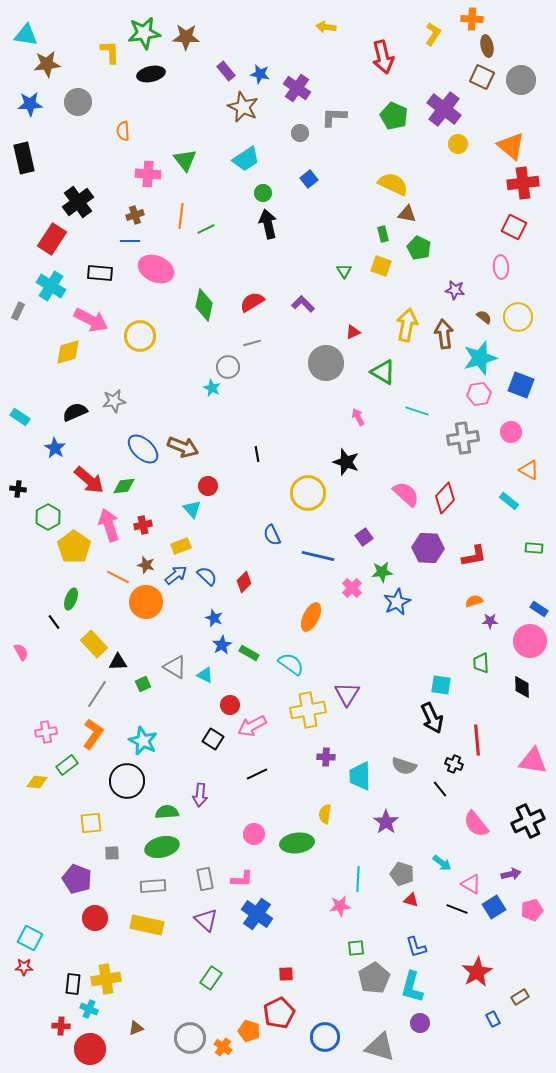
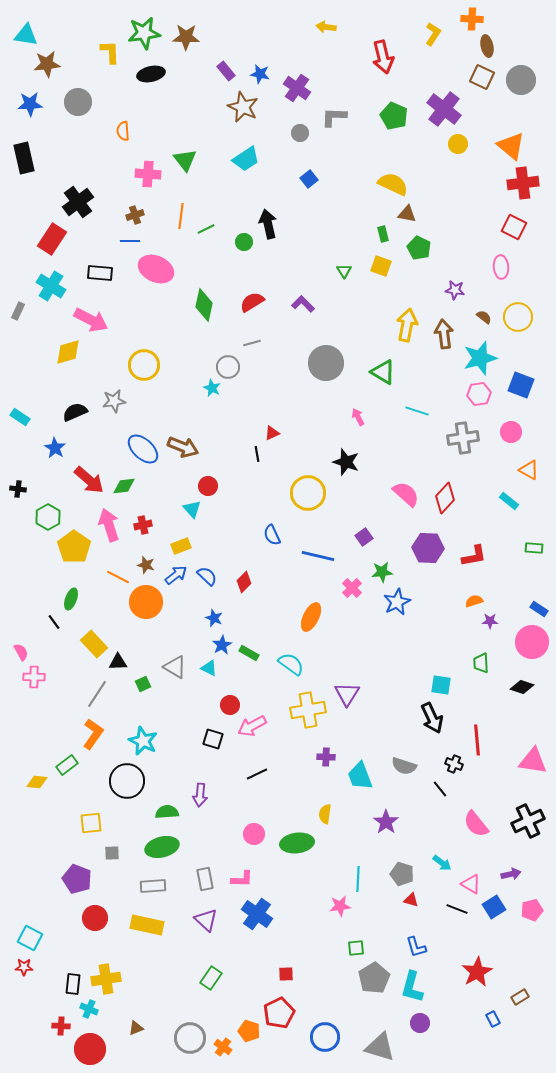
green circle at (263, 193): moved 19 px left, 49 px down
red triangle at (353, 332): moved 81 px left, 101 px down
yellow circle at (140, 336): moved 4 px right, 29 px down
pink circle at (530, 641): moved 2 px right, 1 px down
cyan triangle at (205, 675): moved 4 px right, 7 px up
black diamond at (522, 687): rotated 70 degrees counterclockwise
pink cross at (46, 732): moved 12 px left, 55 px up; rotated 10 degrees clockwise
black square at (213, 739): rotated 15 degrees counterclockwise
cyan trapezoid at (360, 776): rotated 20 degrees counterclockwise
